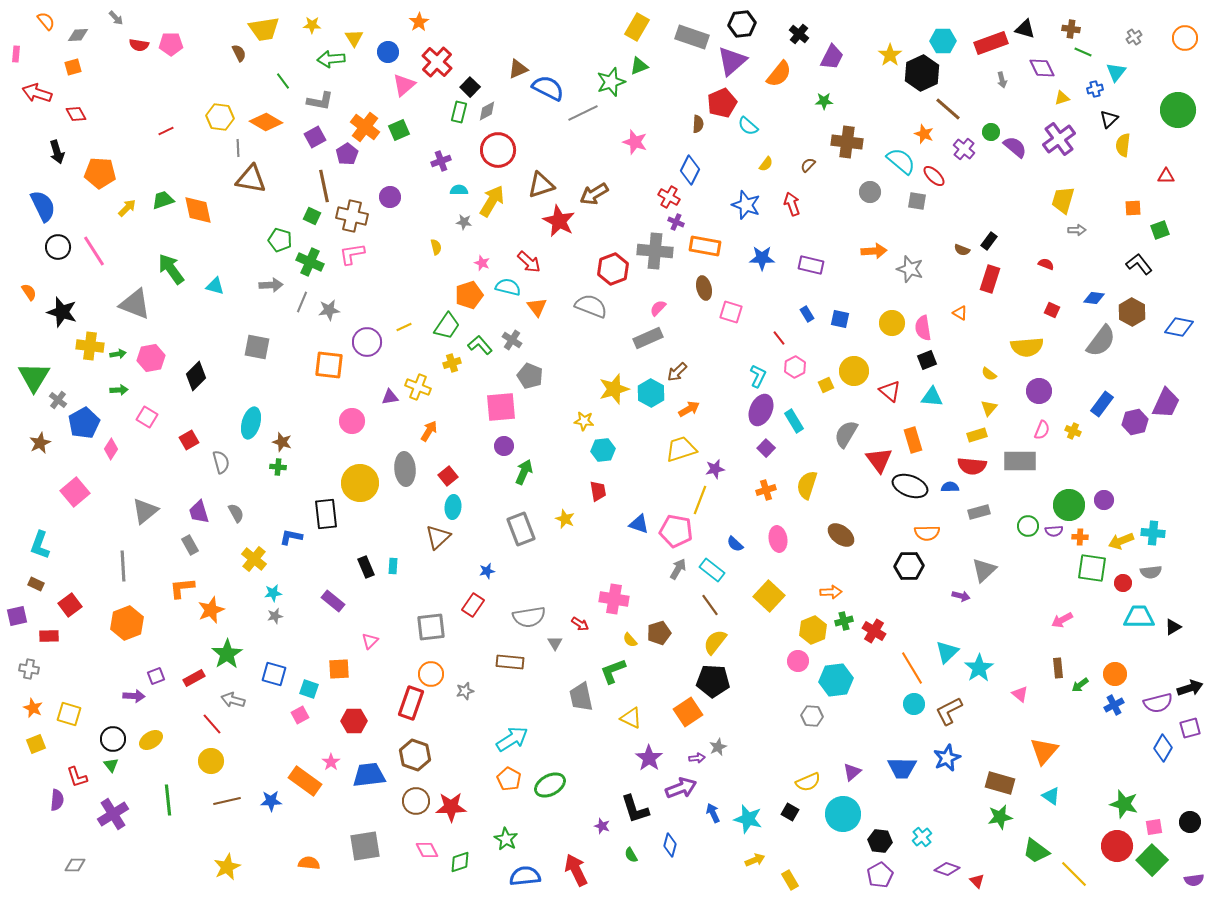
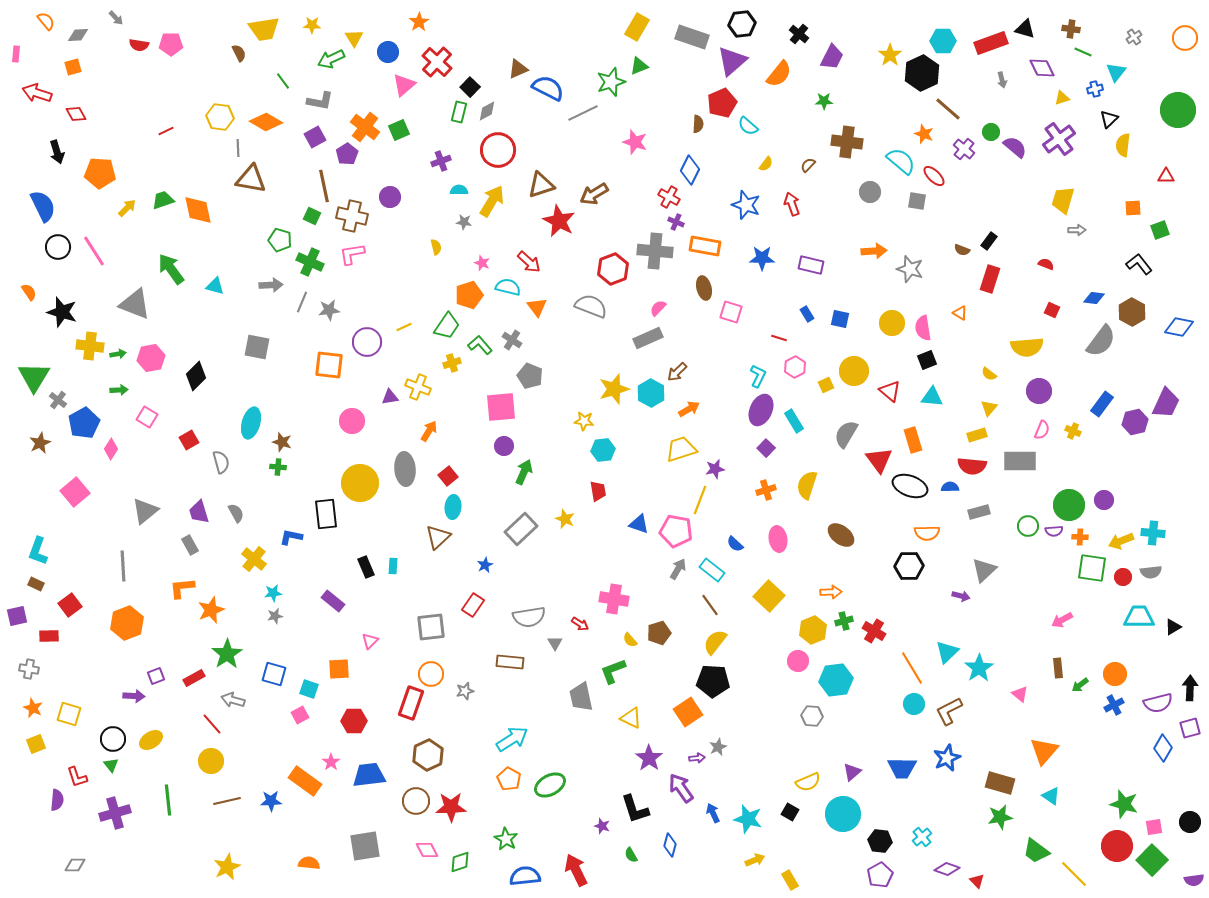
green arrow at (331, 59): rotated 20 degrees counterclockwise
red line at (779, 338): rotated 35 degrees counterclockwise
gray rectangle at (521, 529): rotated 68 degrees clockwise
cyan L-shape at (40, 545): moved 2 px left, 6 px down
blue star at (487, 571): moved 2 px left, 6 px up; rotated 14 degrees counterclockwise
red circle at (1123, 583): moved 6 px up
black arrow at (1190, 688): rotated 70 degrees counterclockwise
brown hexagon at (415, 755): moved 13 px right; rotated 16 degrees clockwise
purple arrow at (681, 788): rotated 104 degrees counterclockwise
purple cross at (113, 814): moved 2 px right, 1 px up; rotated 16 degrees clockwise
